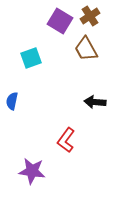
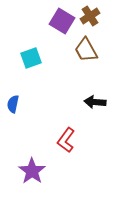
purple square: moved 2 px right
brown trapezoid: moved 1 px down
blue semicircle: moved 1 px right, 3 px down
purple star: rotated 28 degrees clockwise
